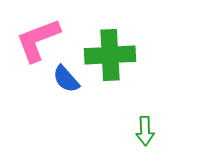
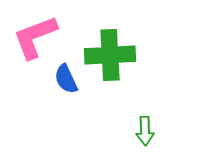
pink L-shape: moved 3 px left, 3 px up
blue semicircle: rotated 16 degrees clockwise
